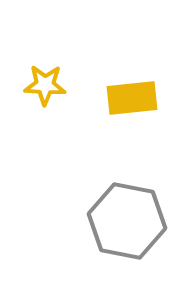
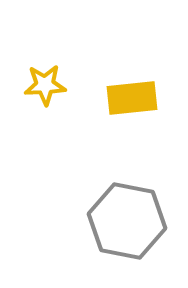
yellow star: rotated 6 degrees counterclockwise
